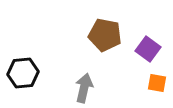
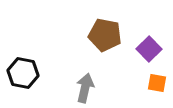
purple square: moved 1 px right; rotated 10 degrees clockwise
black hexagon: rotated 16 degrees clockwise
gray arrow: moved 1 px right
